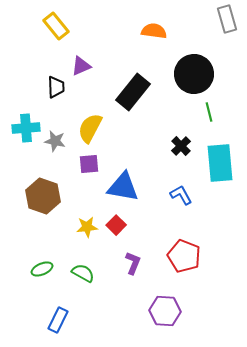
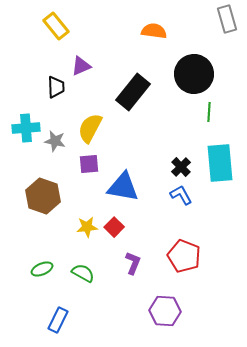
green line: rotated 18 degrees clockwise
black cross: moved 21 px down
red square: moved 2 px left, 2 px down
